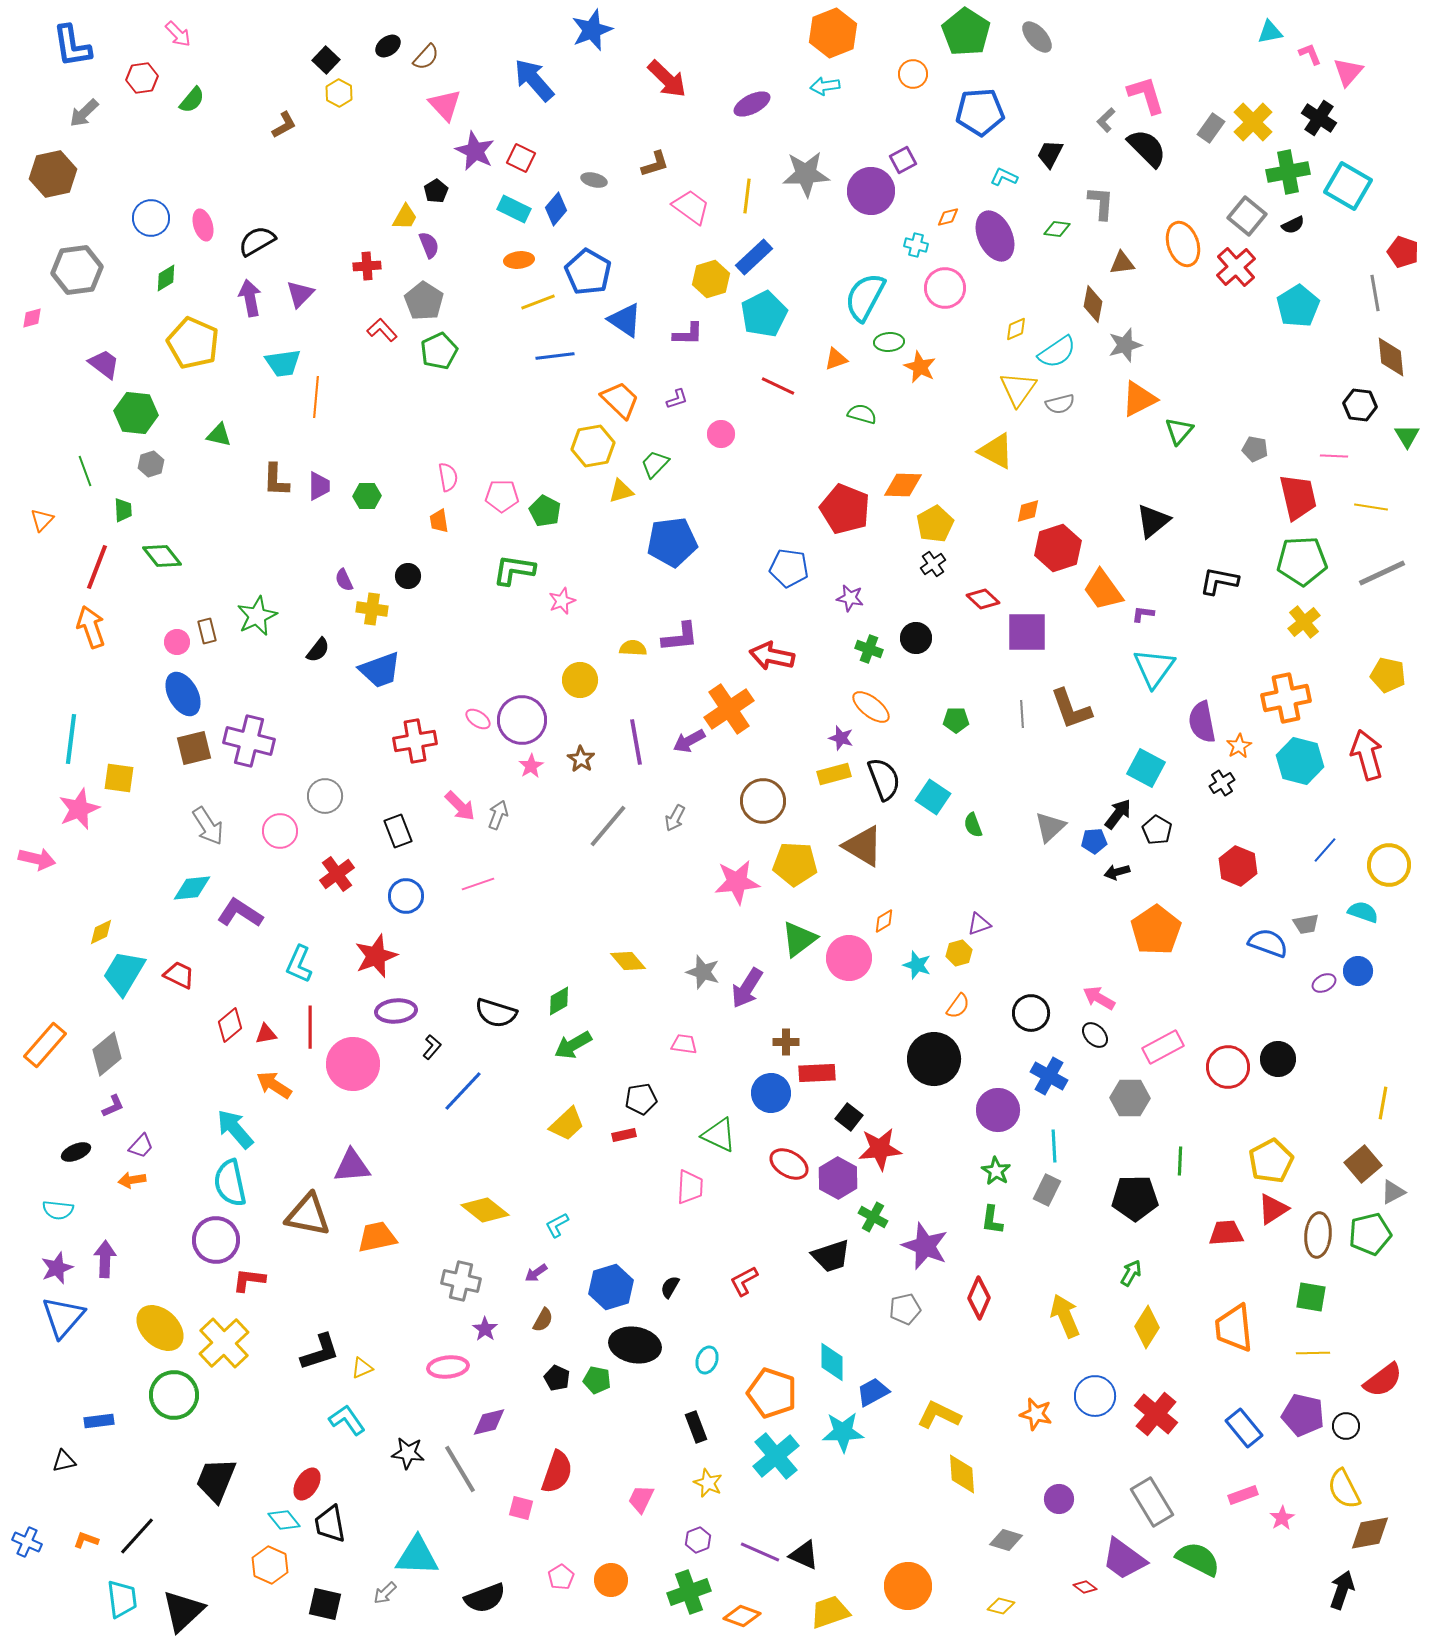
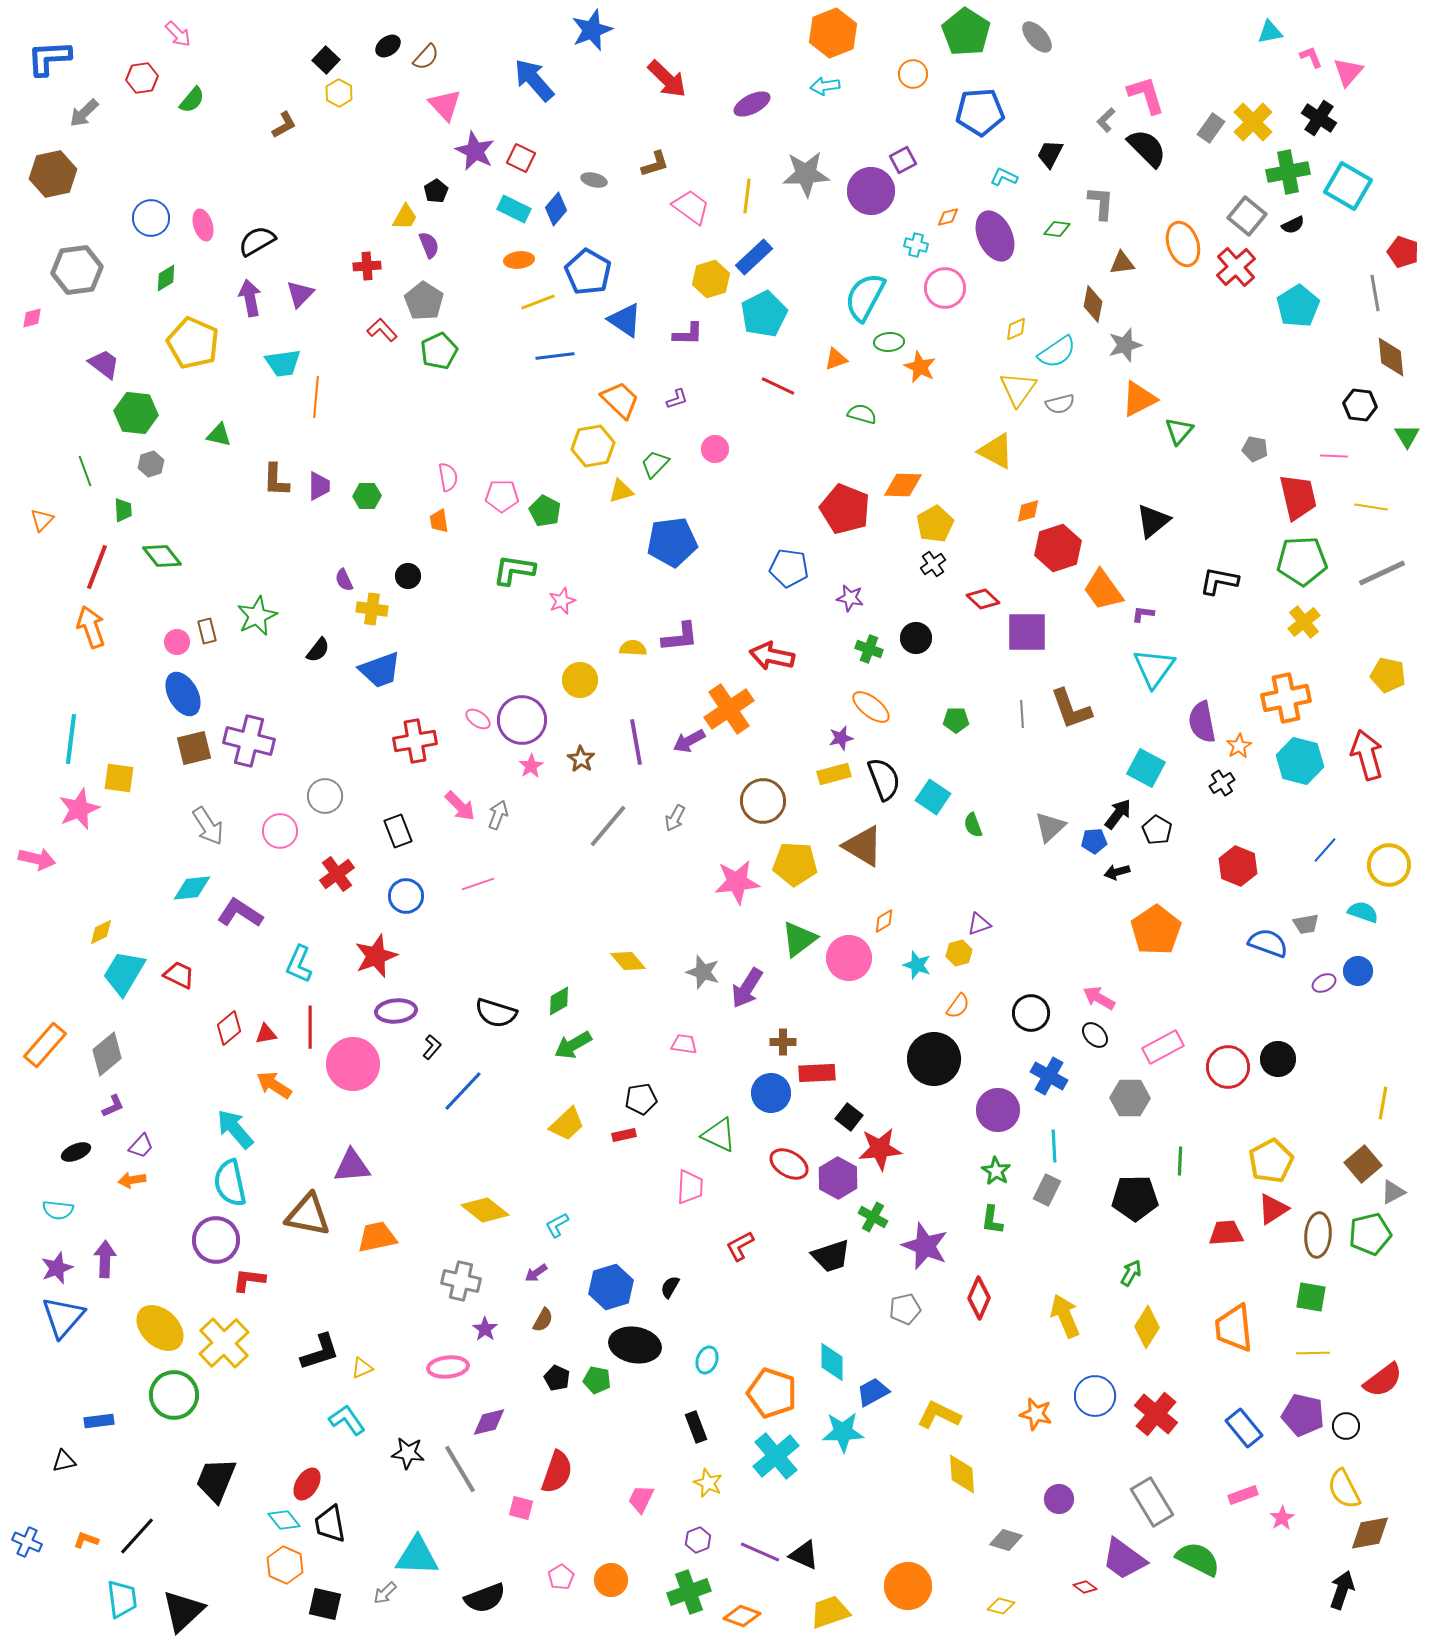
blue L-shape at (72, 46): moved 23 px left, 12 px down; rotated 96 degrees clockwise
pink L-shape at (1310, 54): moved 1 px right, 3 px down
pink circle at (721, 434): moved 6 px left, 15 px down
purple star at (841, 738): rotated 30 degrees counterclockwise
red diamond at (230, 1025): moved 1 px left, 3 px down
brown cross at (786, 1042): moved 3 px left
red L-shape at (744, 1281): moved 4 px left, 35 px up
orange hexagon at (270, 1565): moved 15 px right
